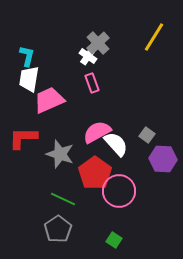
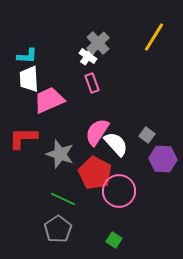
cyan L-shape: rotated 80 degrees clockwise
white trapezoid: rotated 12 degrees counterclockwise
pink semicircle: rotated 28 degrees counterclockwise
red pentagon: rotated 8 degrees counterclockwise
